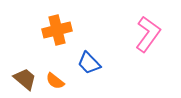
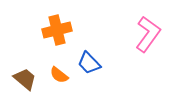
orange semicircle: moved 4 px right, 6 px up
